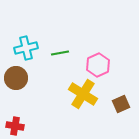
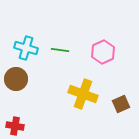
cyan cross: rotated 30 degrees clockwise
green line: moved 3 px up; rotated 18 degrees clockwise
pink hexagon: moved 5 px right, 13 px up
brown circle: moved 1 px down
yellow cross: rotated 12 degrees counterclockwise
